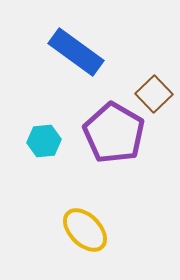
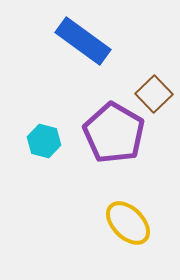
blue rectangle: moved 7 px right, 11 px up
cyan hexagon: rotated 20 degrees clockwise
yellow ellipse: moved 43 px right, 7 px up
